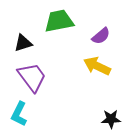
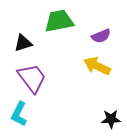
purple semicircle: rotated 18 degrees clockwise
purple trapezoid: moved 1 px down
